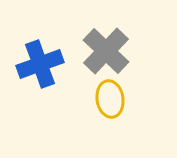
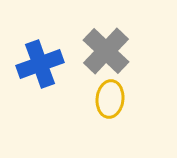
yellow ellipse: rotated 15 degrees clockwise
